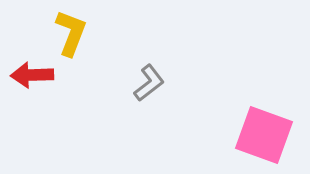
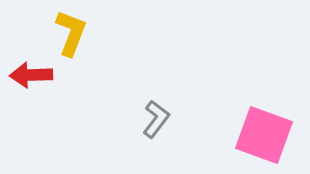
red arrow: moved 1 px left
gray L-shape: moved 7 px right, 36 px down; rotated 15 degrees counterclockwise
